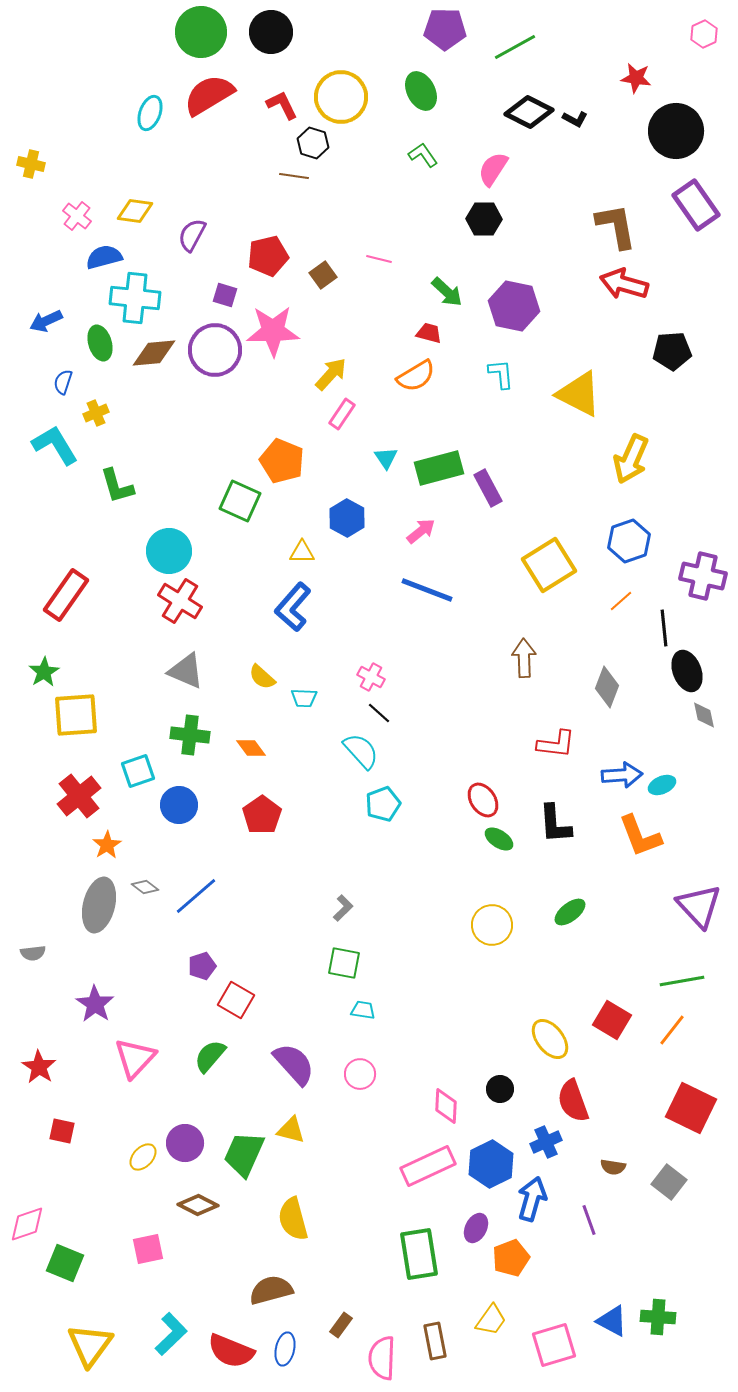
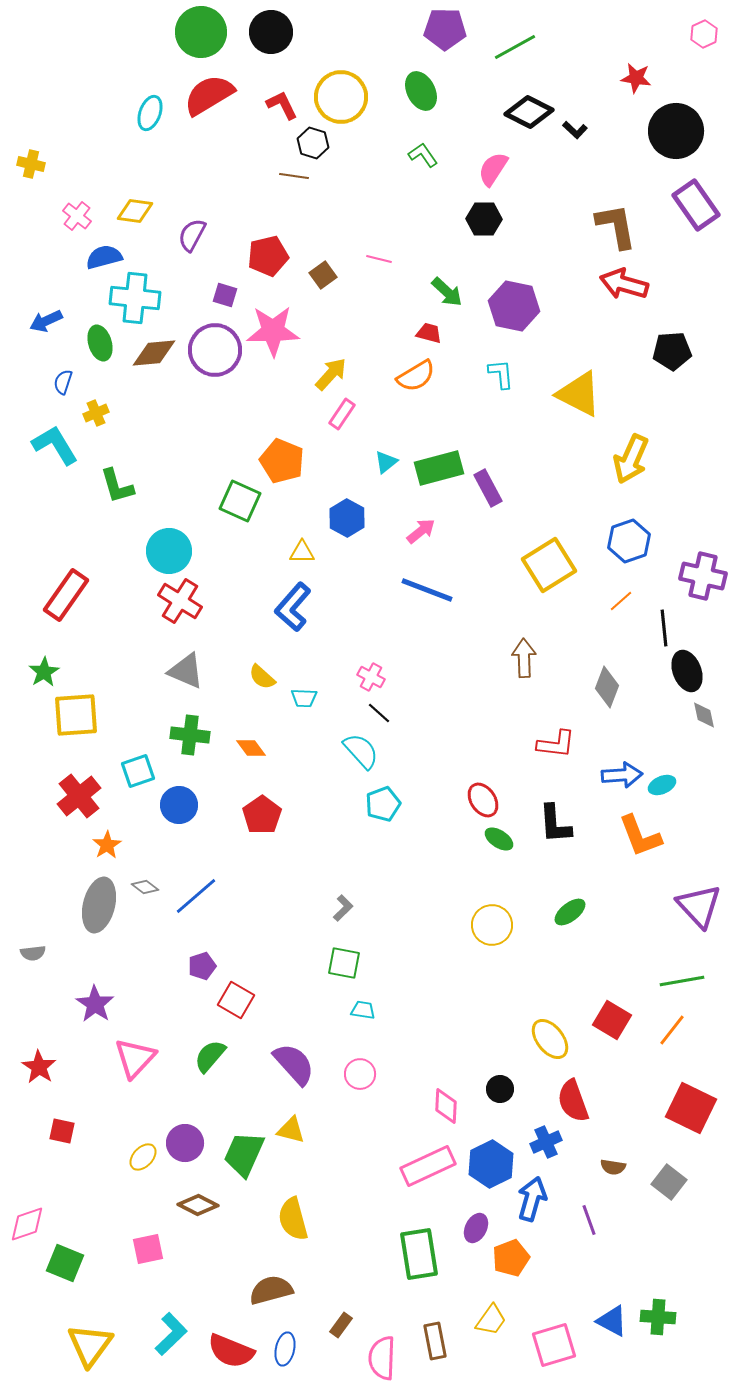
black L-shape at (575, 119): moved 11 px down; rotated 15 degrees clockwise
cyan triangle at (386, 458): moved 4 px down; rotated 25 degrees clockwise
